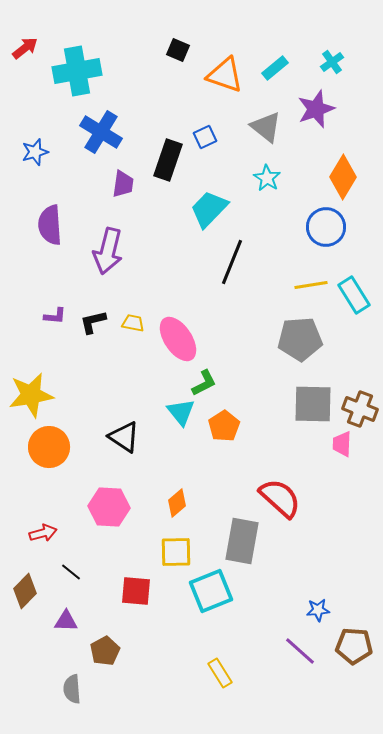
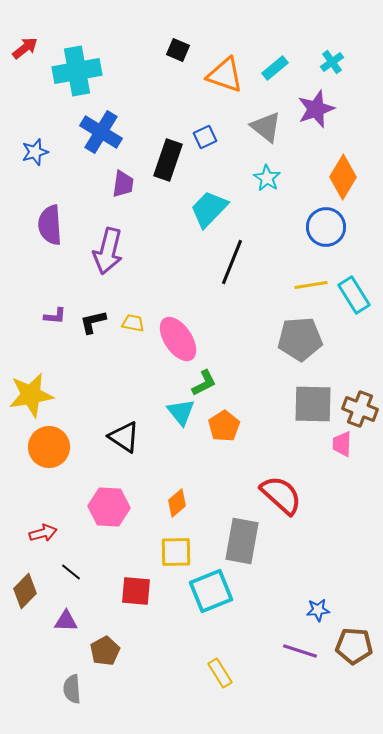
red semicircle at (280, 498): moved 1 px right, 3 px up
purple line at (300, 651): rotated 24 degrees counterclockwise
